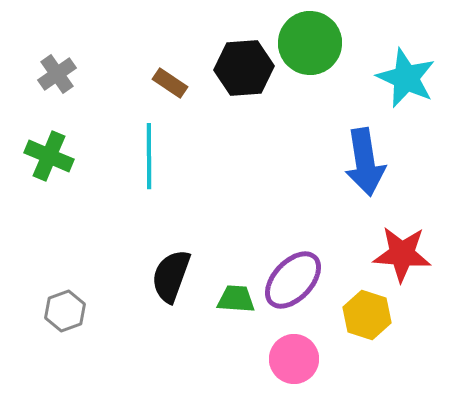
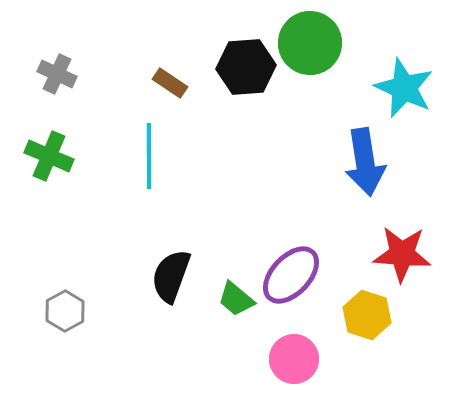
black hexagon: moved 2 px right, 1 px up
gray cross: rotated 30 degrees counterclockwise
cyan star: moved 2 px left, 10 px down
purple ellipse: moved 2 px left, 5 px up
green trapezoid: rotated 144 degrees counterclockwise
gray hexagon: rotated 9 degrees counterclockwise
